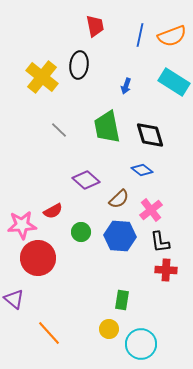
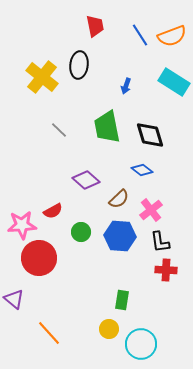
blue line: rotated 45 degrees counterclockwise
red circle: moved 1 px right
